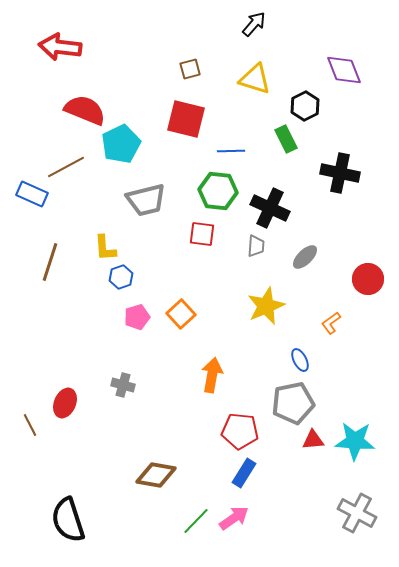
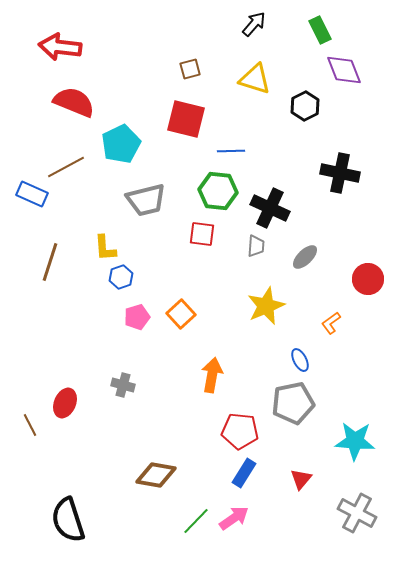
red semicircle at (85, 110): moved 11 px left, 8 px up
green rectangle at (286, 139): moved 34 px right, 109 px up
red triangle at (313, 440): moved 12 px left, 39 px down; rotated 45 degrees counterclockwise
